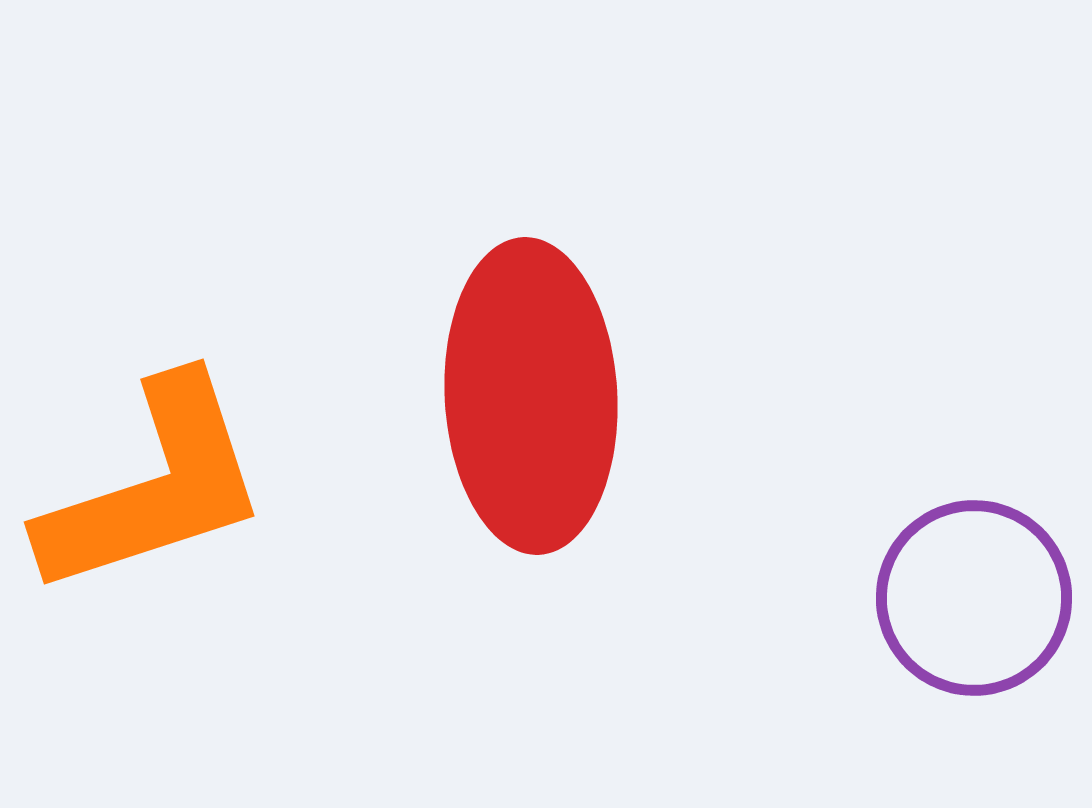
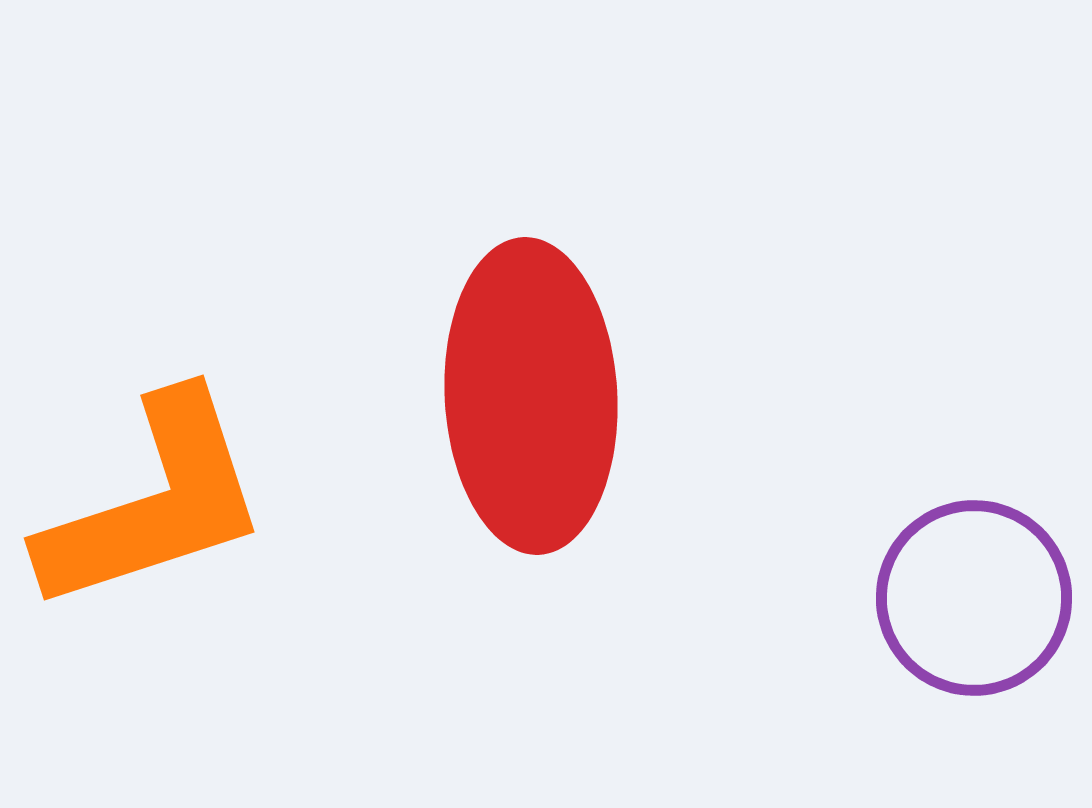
orange L-shape: moved 16 px down
